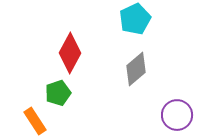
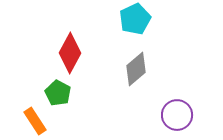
green pentagon: rotated 25 degrees counterclockwise
